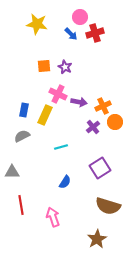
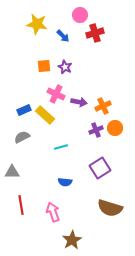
pink circle: moved 2 px up
blue arrow: moved 8 px left, 2 px down
pink cross: moved 2 px left
blue rectangle: rotated 56 degrees clockwise
yellow rectangle: rotated 72 degrees counterclockwise
orange circle: moved 6 px down
purple cross: moved 3 px right, 3 px down; rotated 16 degrees clockwise
gray semicircle: moved 1 px down
blue semicircle: rotated 64 degrees clockwise
brown semicircle: moved 2 px right, 2 px down
pink arrow: moved 5 px up
brown star: moved 25 px left, 1 px down
